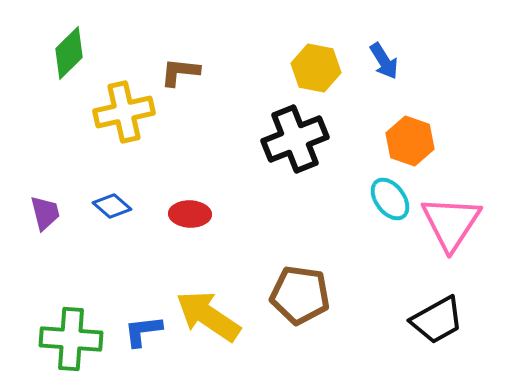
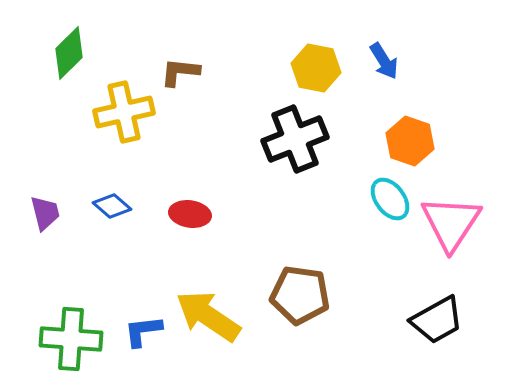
red ellipse: rotated 6 degrees clockwise
